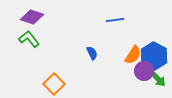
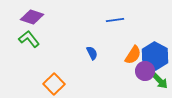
blue hexagon: moved 1 px right
purple circle: moved 1 px right
green arrow: moved 2 px right, 2 px down
